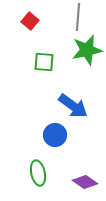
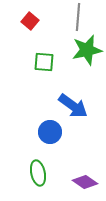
blue circle: moved 5 px left, 3 px up
